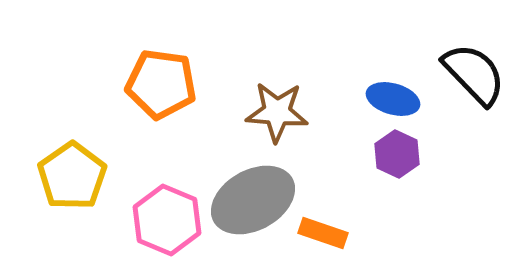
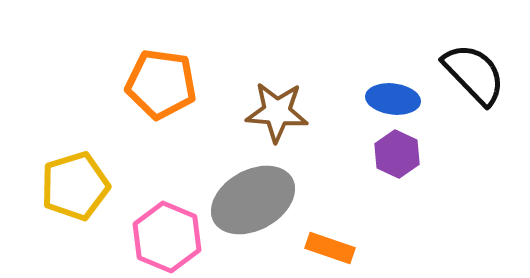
blue ellipse: rotated 9 degrees counterclockwise
yellow pentagon: moved 3 px right, 10 px down; rotated 18 degrees clockwise
pink hexagon: moved 17 px down
orange rectangle: moved 7 px right, 15 px down
